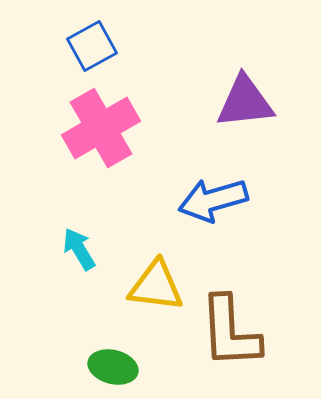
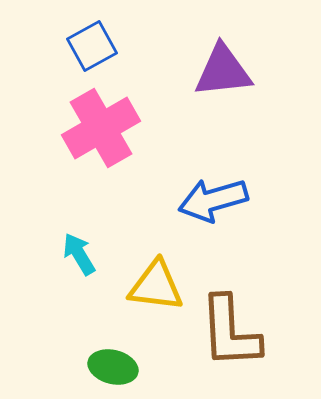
purple triangle: moved 22 px left, 31 px up
cyan arrow: moved 5 px down
